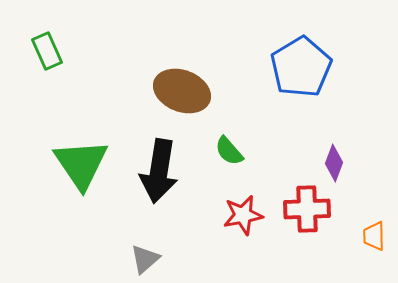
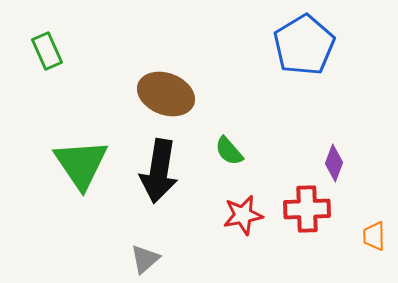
blue pentagon: moved 3 px right, 22 px up
brown ellipse: moved 16 px left, 3 px down
